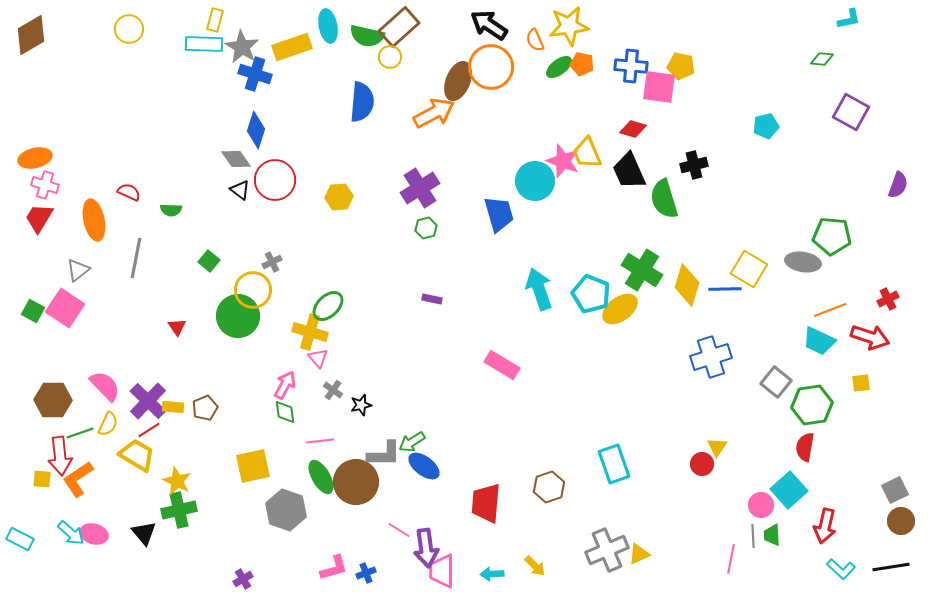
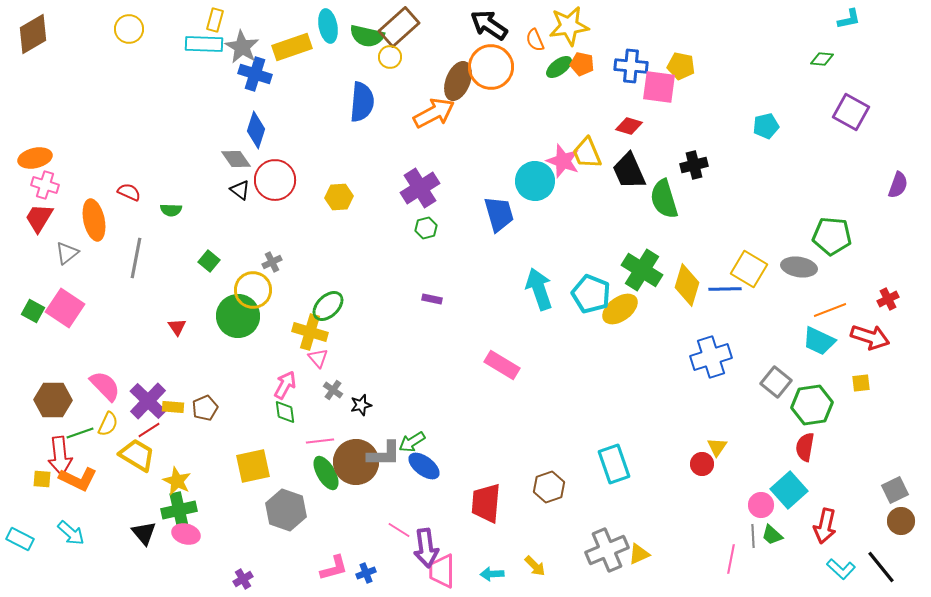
brown diamond at (31, 35): moved 2 px right, 1 px up
red diamond at (633, 129): moved 4 px left, 3 px up
gray ellipse at (803, 262): moved 4 px left, 5 px down
gray triangle at (78, 270): moved 11 px left, 17 px up
green ellipse at (321, 477): moved 5 px right, 4 px up
orange L-shape at (78, 479): rotated 120 degrees counterclockwise
brown circle at (356, 482): moved 20 px up
pink ellipse at (94, 534): moved 92 px right
green trapezoid at (772, 535): rotated 45 degrees counterclockwise
black line at (891, 567): moved 10 px left; rotated 60 degrees clockwise
